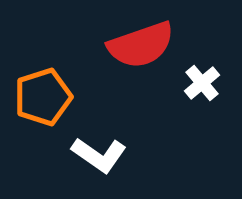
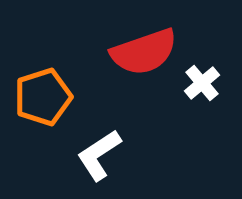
red semicircle: moved 3 px right, 7 px down
white L-shape: rotated 112 degrees clockwise
